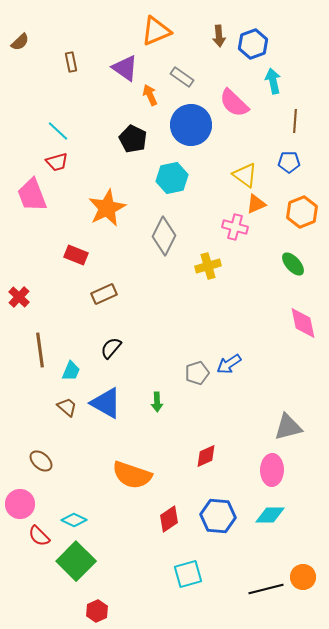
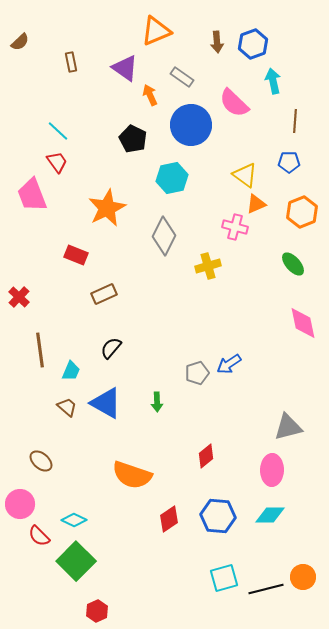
brown arrow at (219, 36): moved 2 px left, 6 px down
red trapezoid at (57, 162): rotated 110 degrees counterclockwise
red diamond at (206, 456): rotated 15 degrees counterclockwise
cyan square at (188, 574): moved 36 px right, 4 px down
